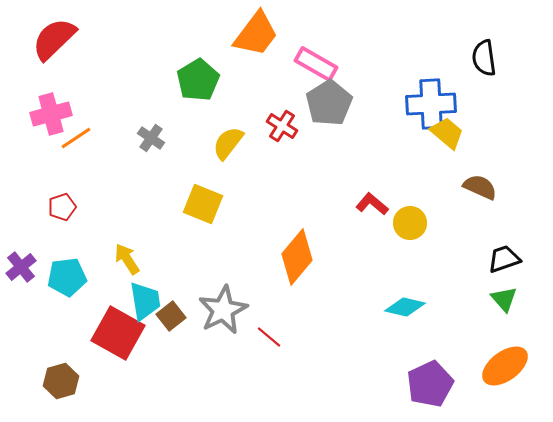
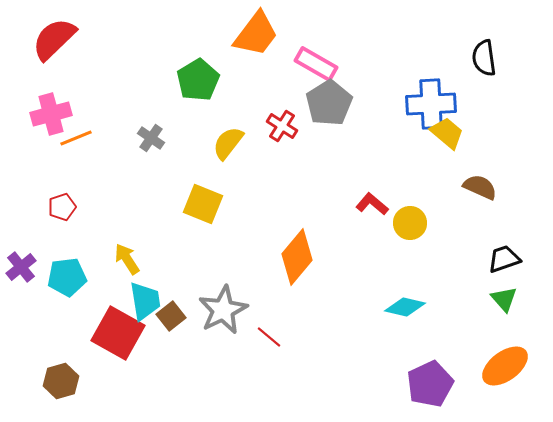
orange line: rotated 12 degrees clockwise
